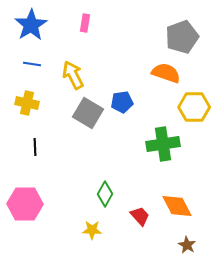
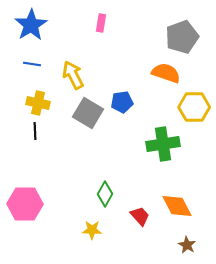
pink rectangle: moved 16 px right
yellow cross: moved 11 px right
black line: moved 16 px up
